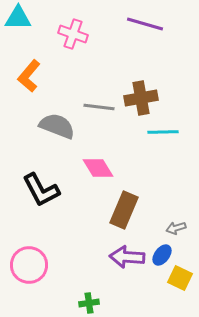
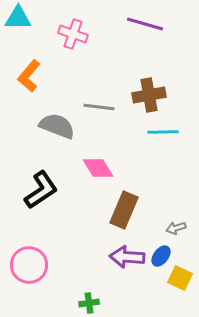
brown cross: moved 8 px right, 3 px up
black L-shape: rotated 96 degrees counterclockwise
blue ellipse: moved 1 px left, 1 px down
